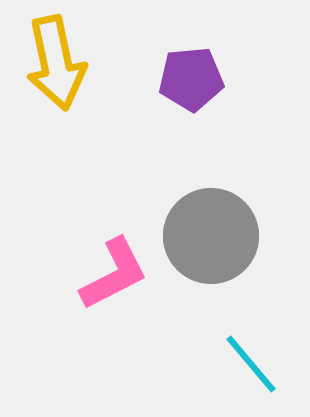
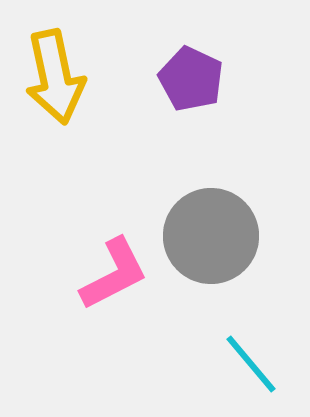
yellow arrow: moved 1 px left, 14 px down
purple pentagon: rotated 30 degrees clockwise
